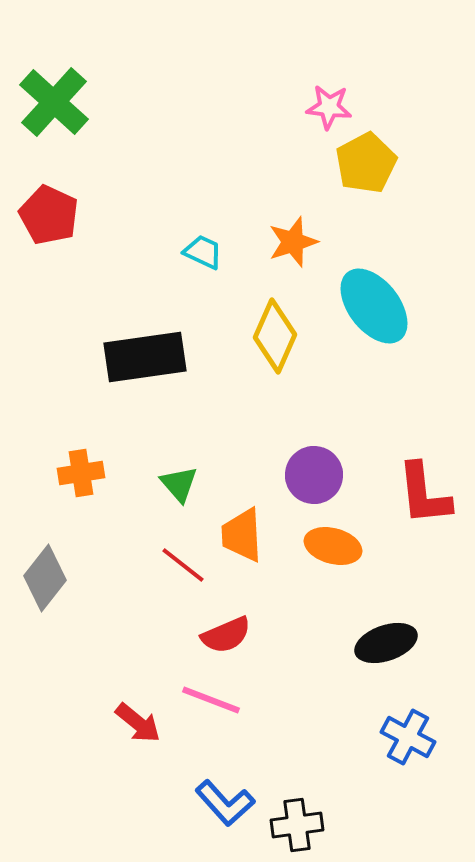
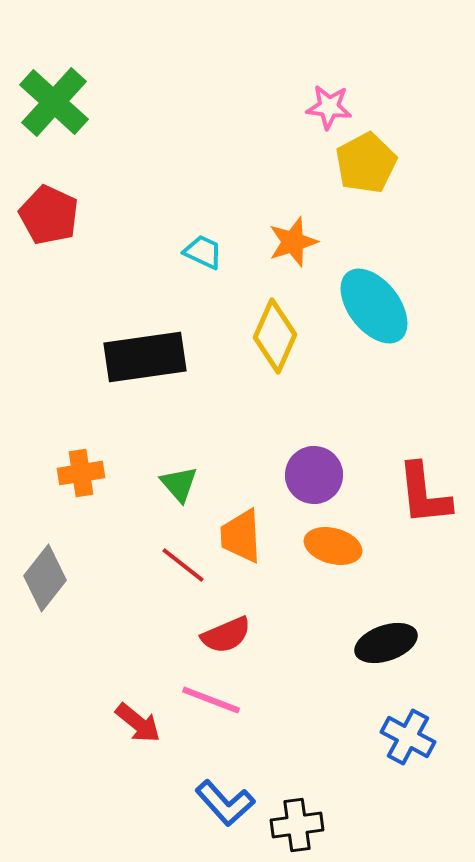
orange trapezoid: moved 1 px left, 1 px down
